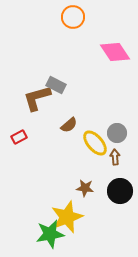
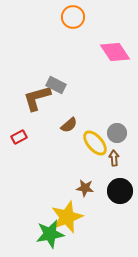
brown arrow: moved 1 px left, 1 px down
